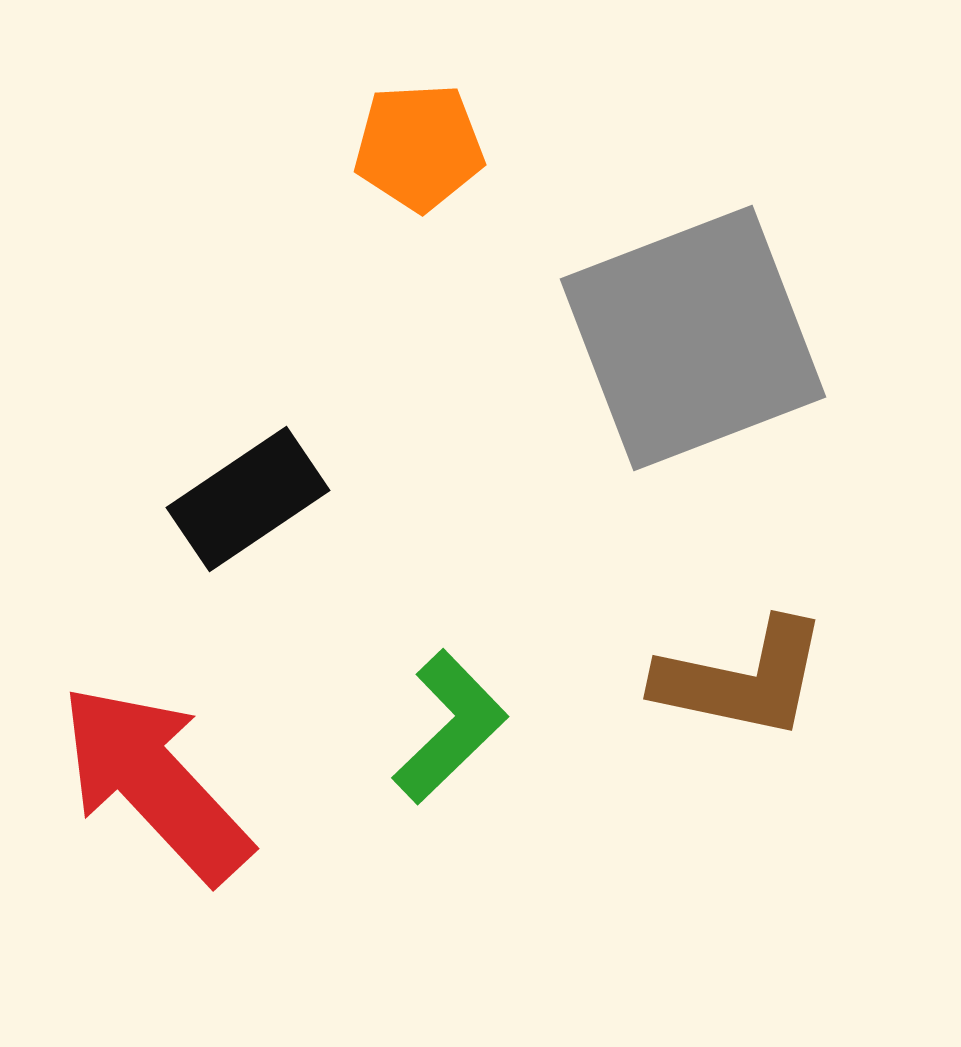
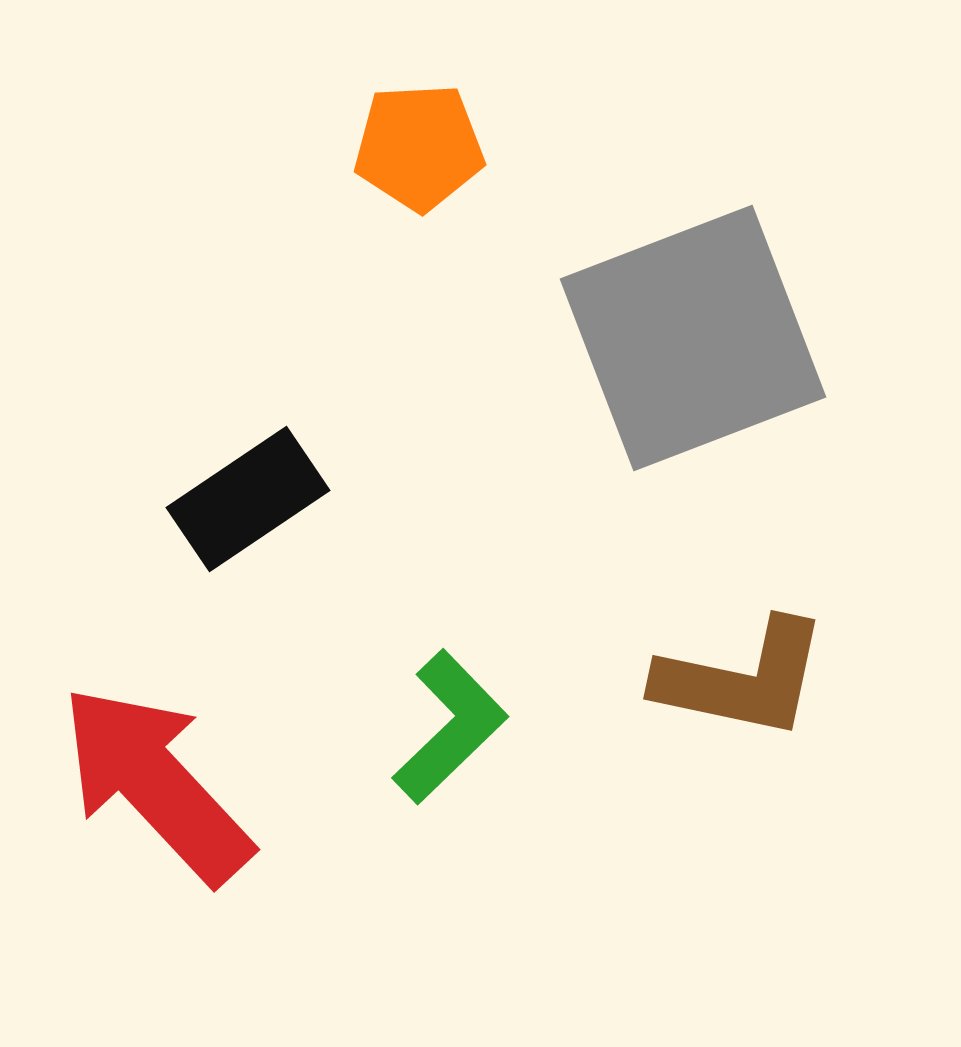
red arrow: moved 1 px right, 1 px down
